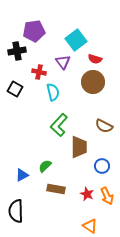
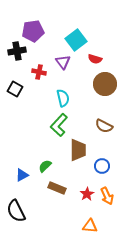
purple pentagon: moved 1 px left
brown circle: moved 12 px right, 2 px down
cyan semicircle: moved 10 px right, 6 px down
brown trapezoid: moved 1 px left, 3 px down
brown rectangle: moved 1 px right, 1 px up; rotated 12 degrees clockwise
red star: rotated 16 degrees clockwise
black semicircle: rotated 25 degrees counterclockwise
orange triangle: rotated 28 degrees counterclockwise
